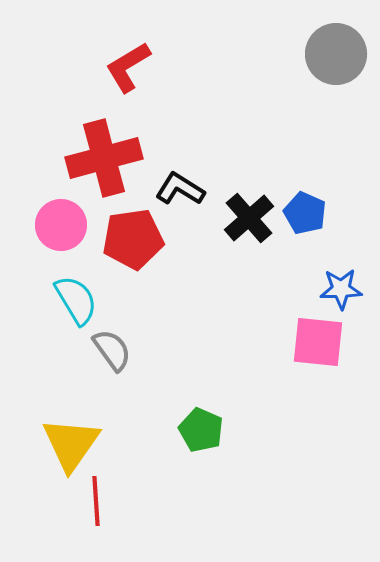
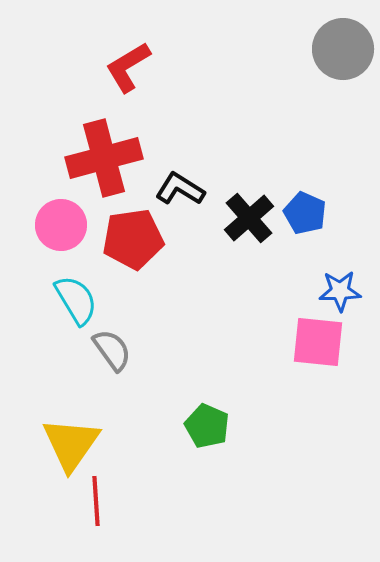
gray circle: moved 7 px right, 5 px up
blue star: moved 1 px left, 2 px down
green pentagon: moved 6 px right, 4 px up
